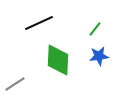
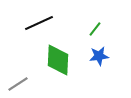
gray line: moved 3 px right
